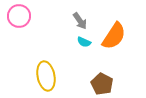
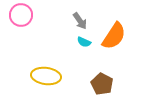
pink circle: moved 2 px right, 1 px up
yellow ellipse: rotated 72 degrees counterclockwise
